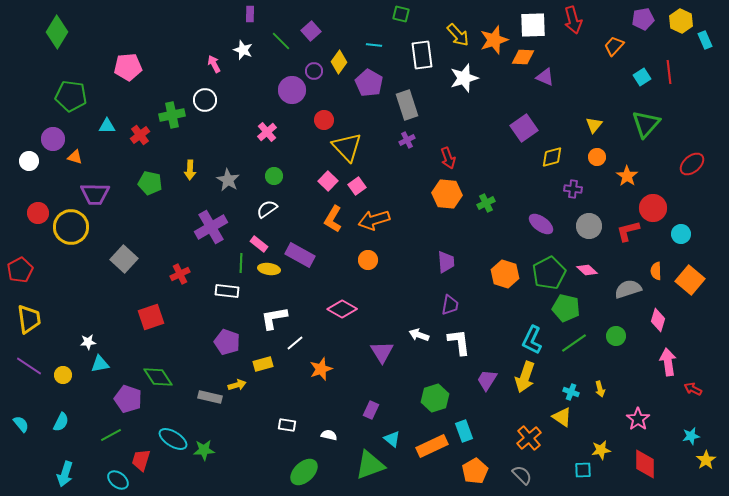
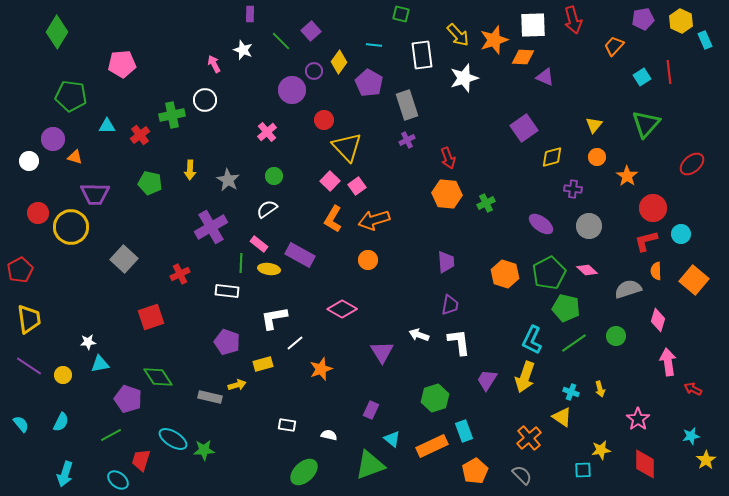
pink pentagon at (128, 67): moved 6 px left, 3 px up
pink square at (328, 181): moved 2 px right
red L-shape at (628, 231): moved 18 px right, 10 px down
orange square at (690, 280): moved 4 px right
